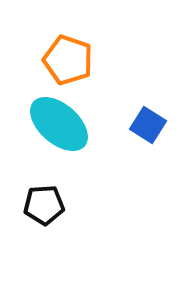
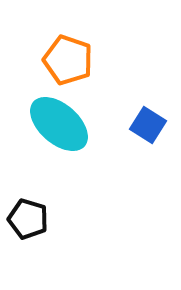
black pentagon: moved 16 px left, 14 px down; rotated 21 degrees clockwise
